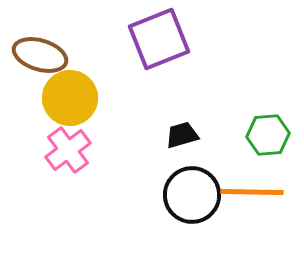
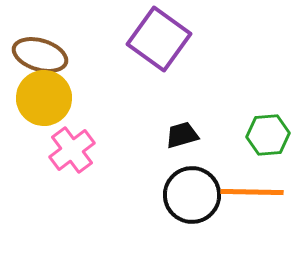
purple square: rotated 32 degrees counterclockwise
yellow circle: moved 26 px left
pink cross: moved 4 px right
